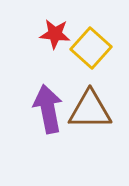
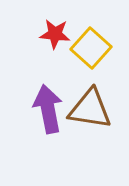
brown triangle: moved 1 px up; rotated 9 degrees clockwise
